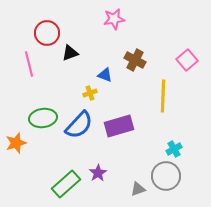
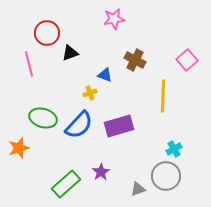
green ellipse: rotated 24 degrees clockwise
orange star: moved 3 px right, 5 px down
purple star: moved 3 px right, 1 px up
